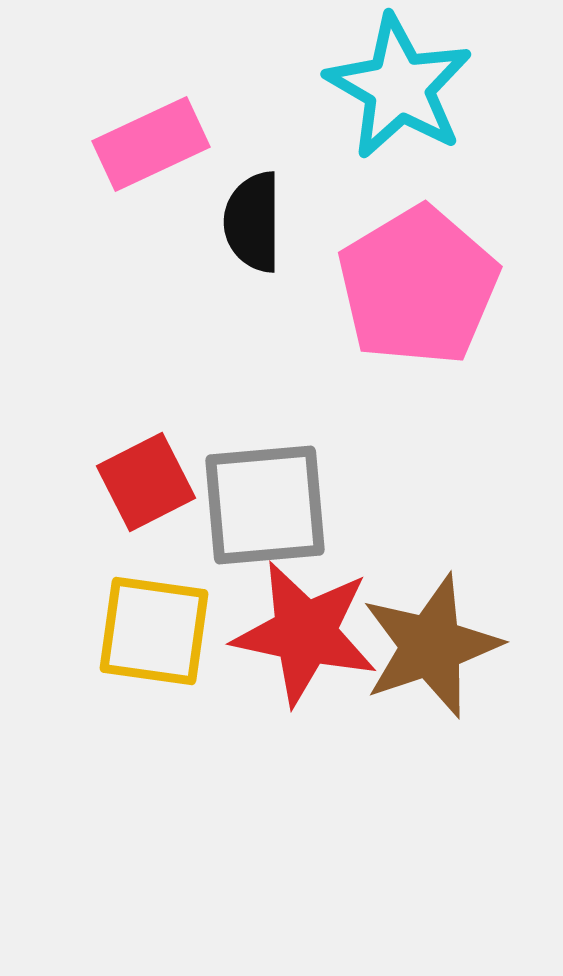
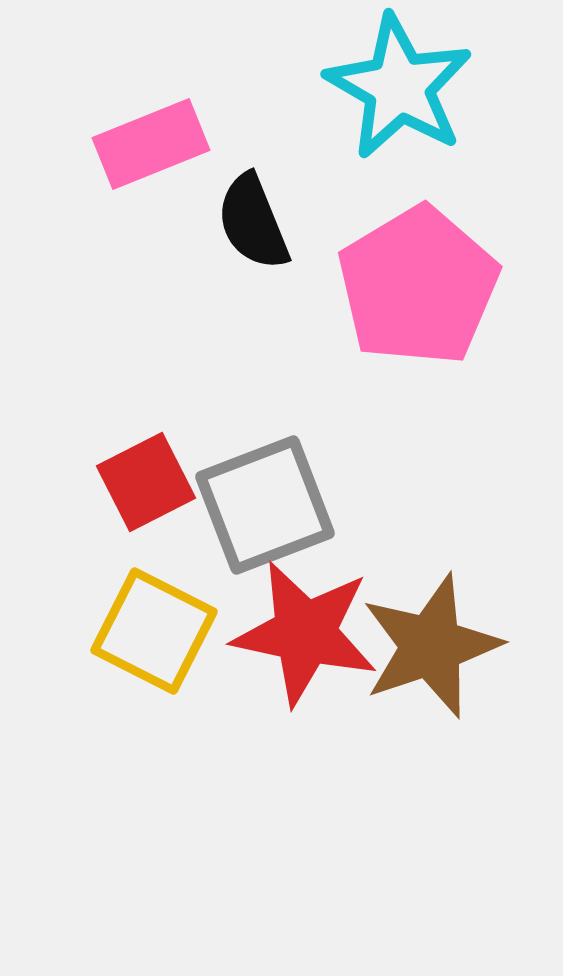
pink rectangle: rotated 3 degrees clockwise
black semicircle: rotated 22 degrees counterclockwise
gray square: rotated 16 degrees counterclockwise
yellow square: rotated 19 degrees clockwise
